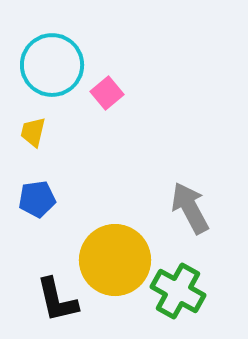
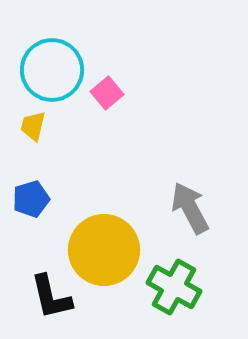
cyan circle: moved 5 px down
yellow trapezoid: moved 6 px up
blue pentagon: moved 6 px left; rotated 9 degrees counterclockwise
yellow circle: moved 11 px left, 10 px up
green cross: moved 4 px left, 4 px up
black L-shape: moved 6 px left, 3 px up
